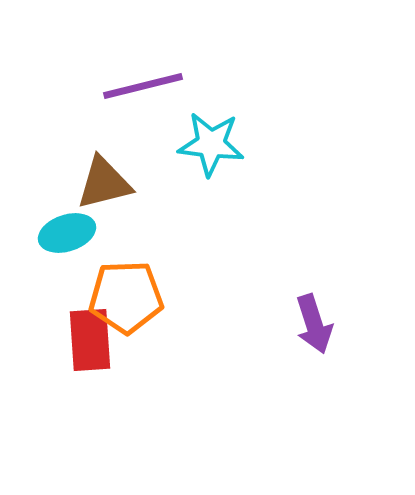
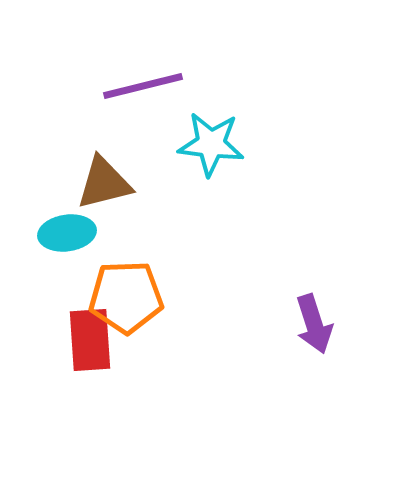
cyan ellipse: rotated 10 degrees clockwise
